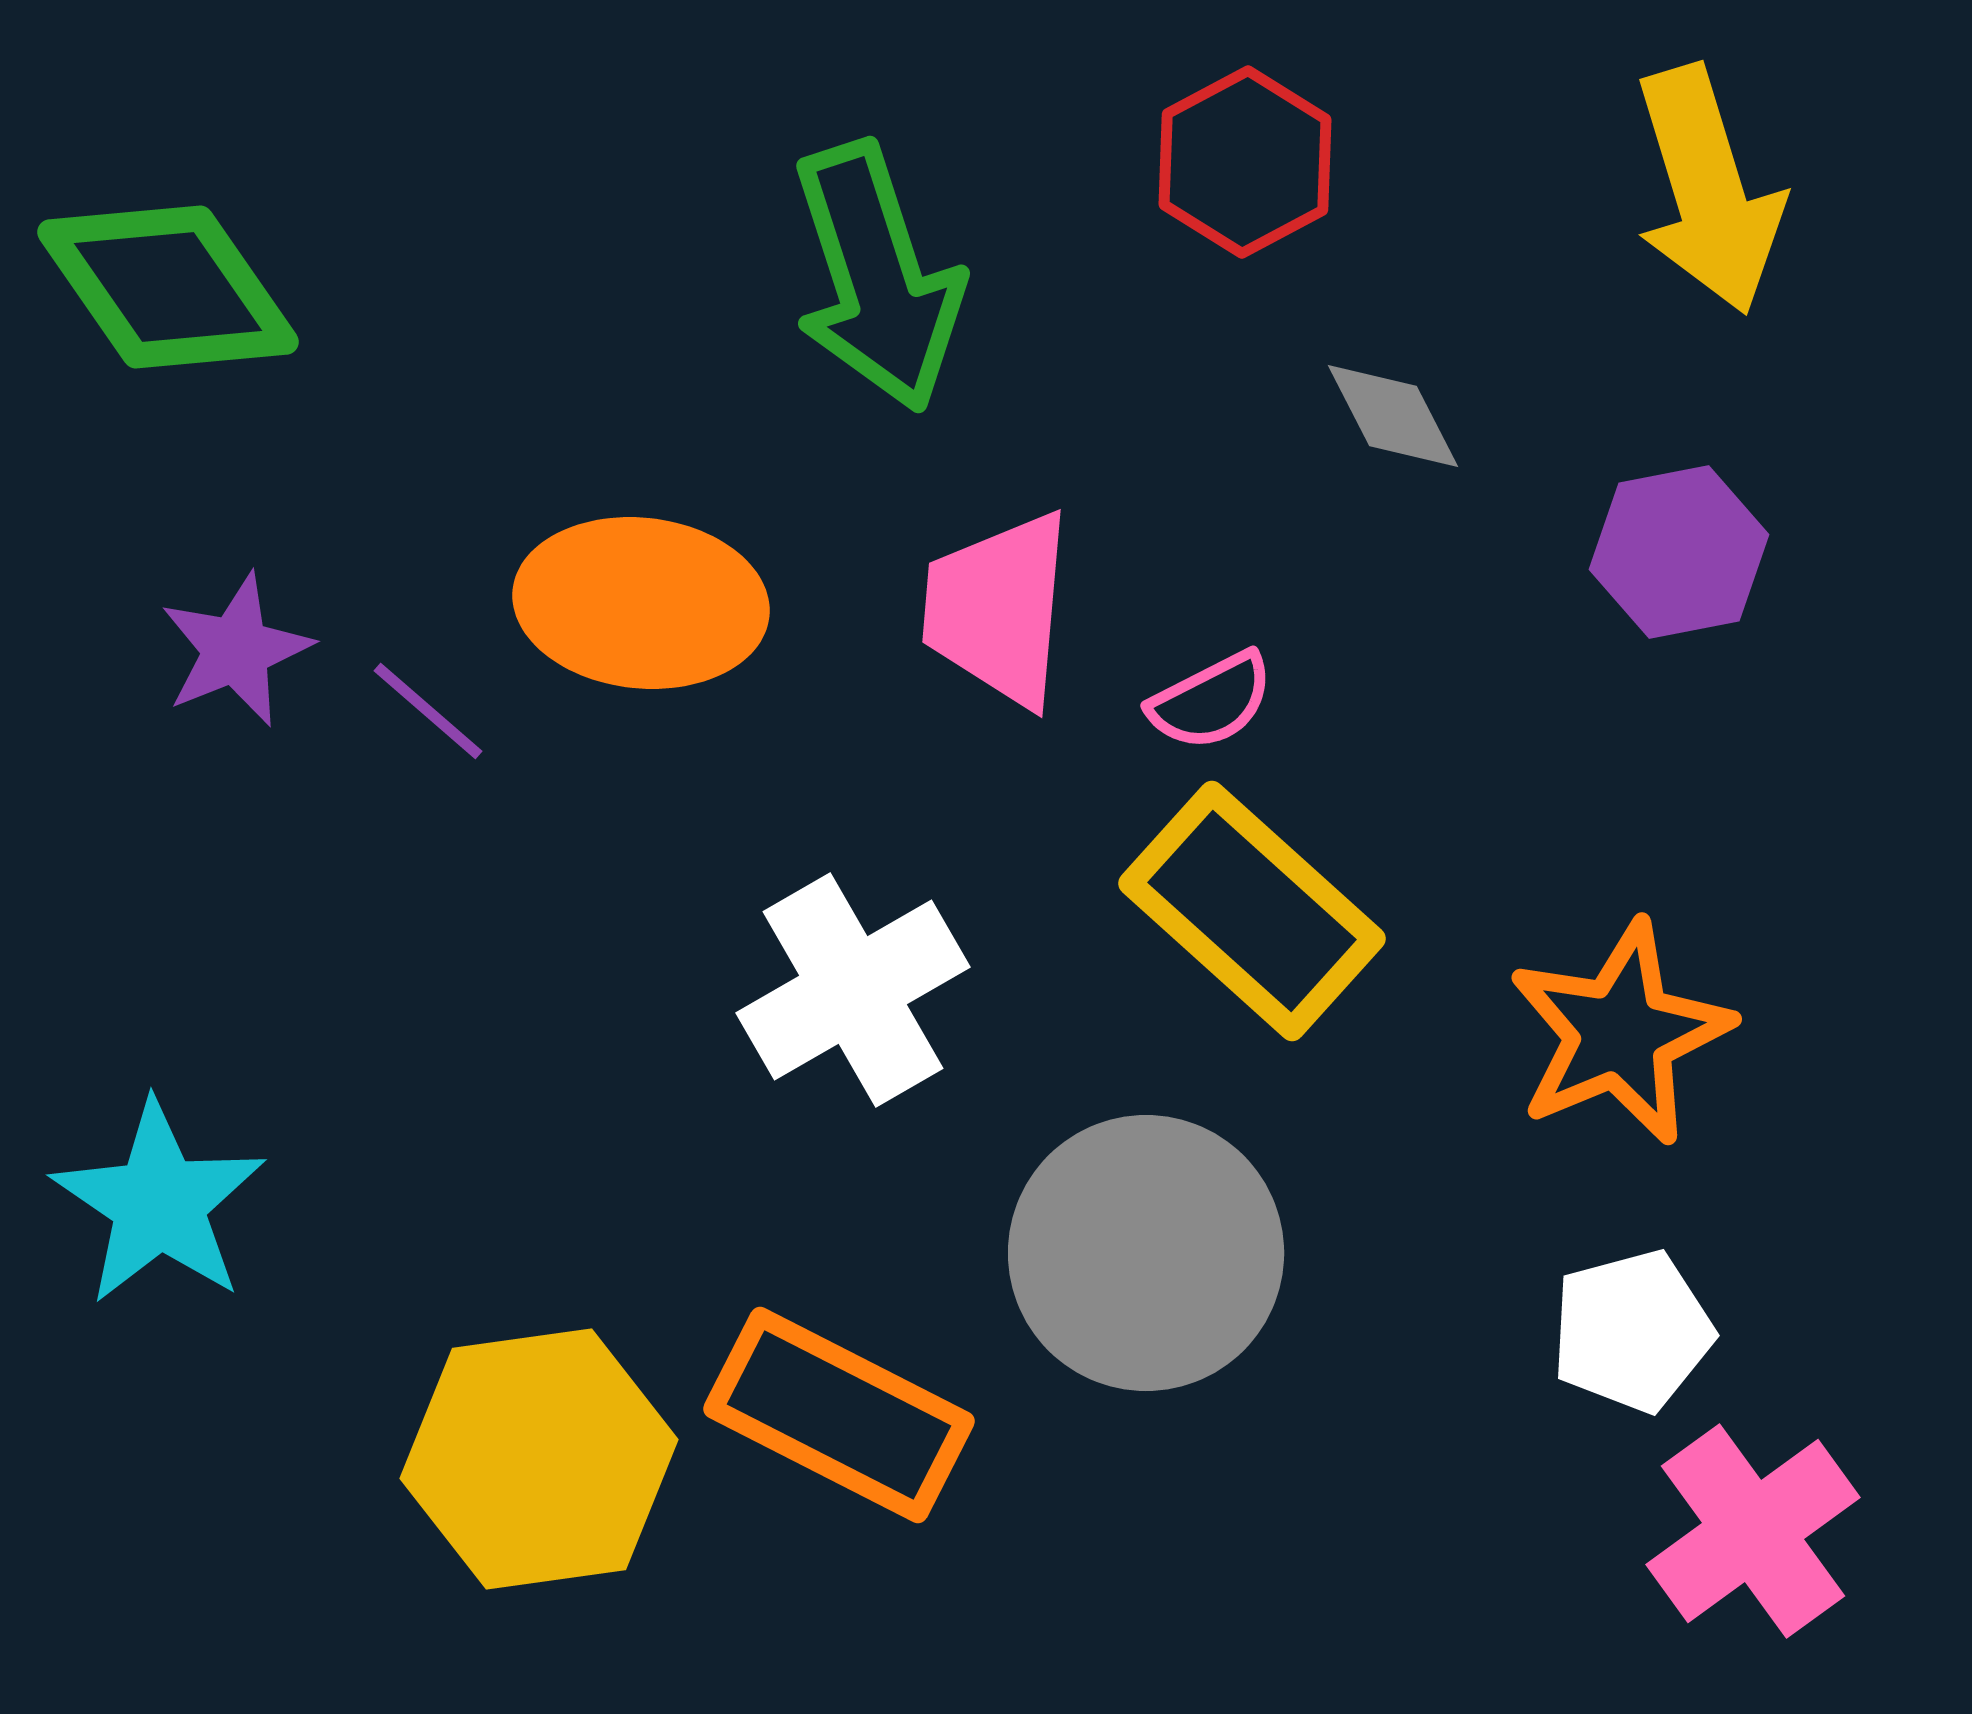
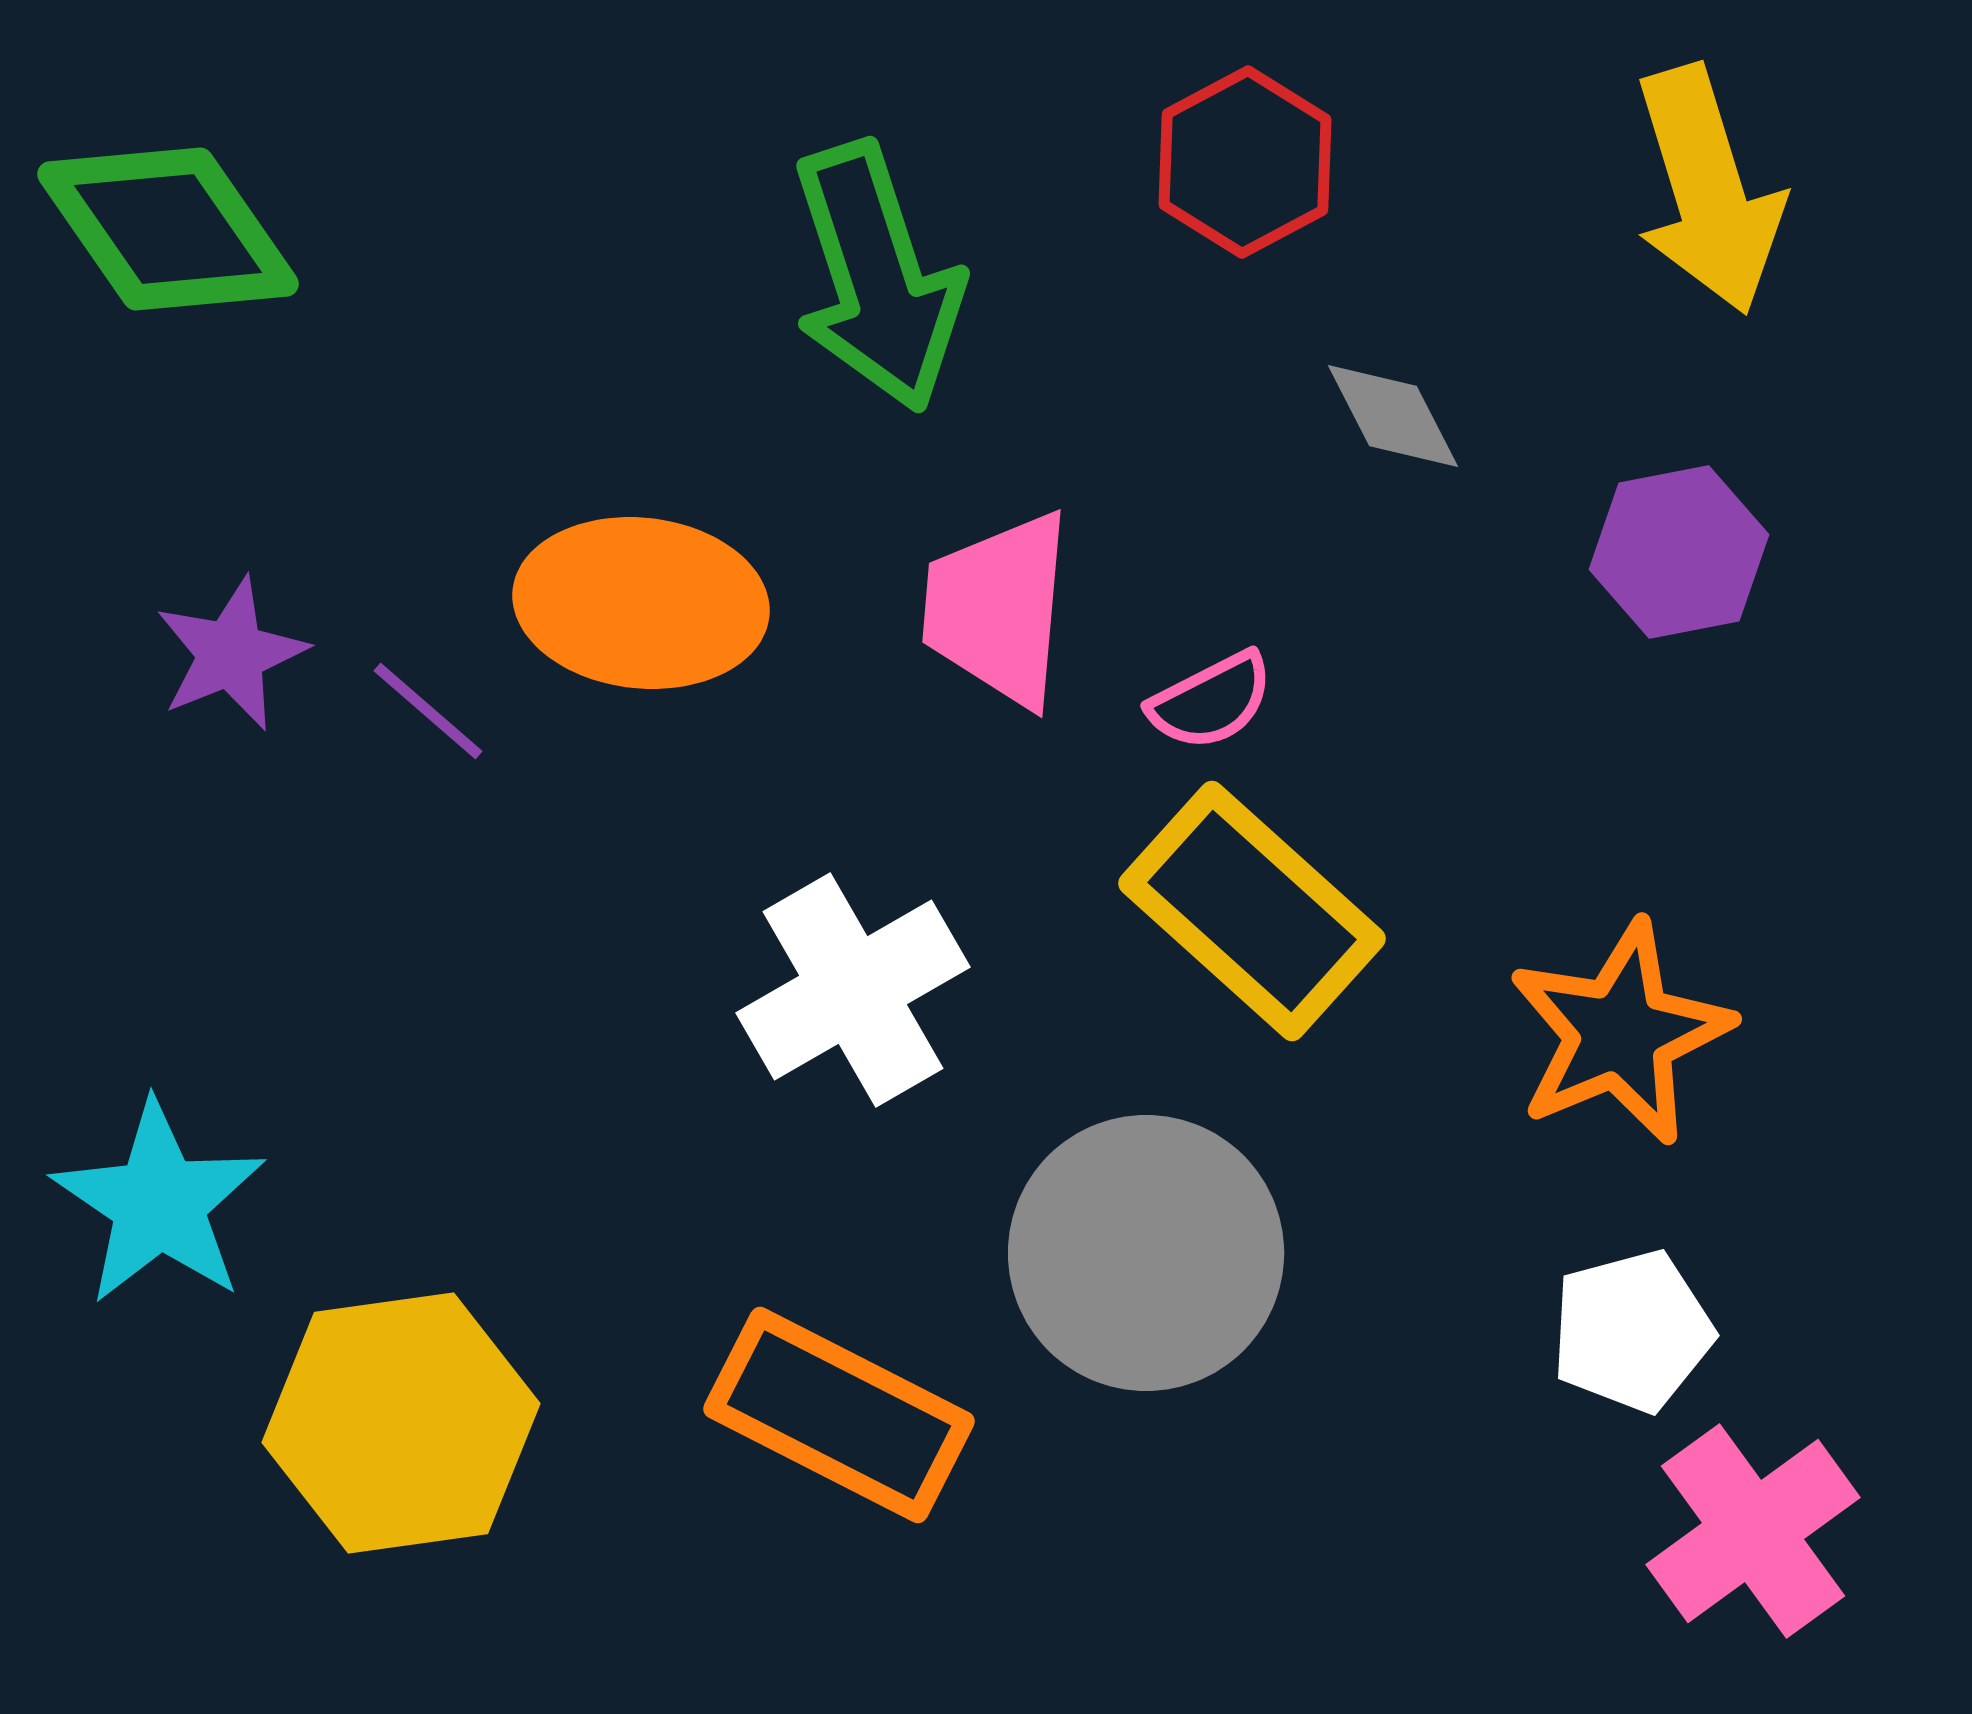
green diamond: moved 58 px up
purple star: moved 5 px left, 4 px down
yellow hexagon: moved 138 px left, 36 px up
